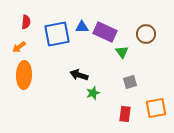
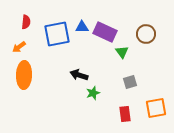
red rectangle: rotated 14 degrees counterclockwise
